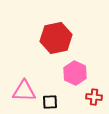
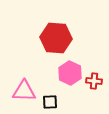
red hexagon: rotated 16 degrees clockwise
pink hexagon: moved 5 px left
red cross: moved 16 px up
